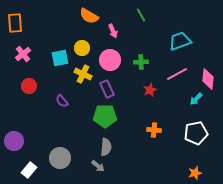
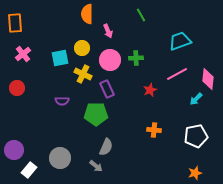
orange semicircle: moved 2 px left, 2 px up; rotated 60 degrees clockwise
pink arrow: moved 5 px left
green cross: moved 5 px left, 4 px up
red circle: moved 12 px left, 2 px down
purple semicircle: rotated 48 degrees counterclockwise
green pentagon: moved 9 px left, 2 px up
white pentagon: moved 3 px down
purple circle: moved 9 px down
gray semicircle: rotated 18 degrees clockwise
gray arrow: moved 2 px left
